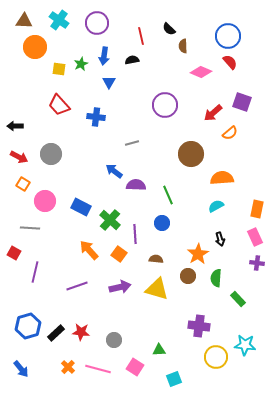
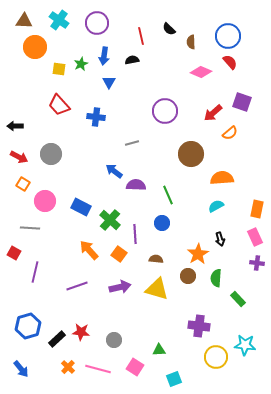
brown semicircle at (183, 46): moved 8 px right, 4 px up
purple circle at (165, 105): moved 6 px down
black rectangle at (56, 333): moved 1 px right, 6 px down
